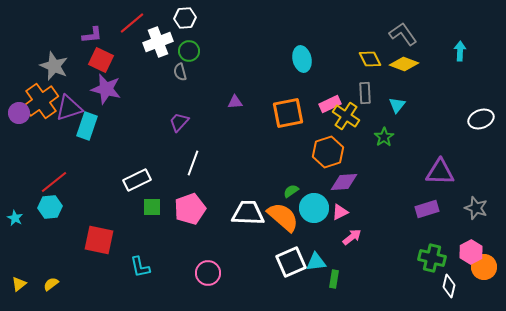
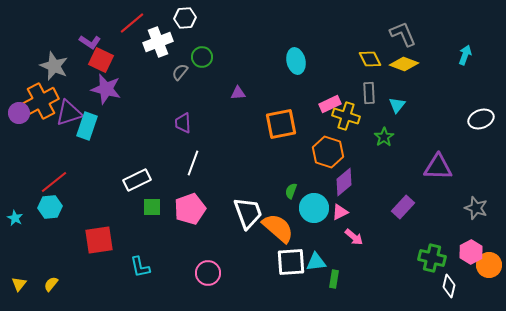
gray L-shape at (403, 34): rotated 12 degrees clockwise
purple L-shape at (92, 35): moved 2 px left, 7 px down; rotated 40 degrees clockwise
green circle at (189, 51): moved 13 px right, 6 px down
cyan arrow at (460, 51): moved 5 px right, 4 px down; rotated 18 degrees clockwise
cyan ellipse at (302, 59): moved 6 px left, 2 px down
gray semicircle at (180, 72): rotated 54 degrees clockwise
gray rectangle at (365, 93): moved 4 px right
orange cross at (41, 101): rotated 8 degrees clockwise
purple triangle at (235, 102): moved 3 px right, 9 px up
purple triangle at (69, 108): moved 5 px down
orange square at (288, 113): moved 7 px left, 11 px down
yellow cross at (346, 116): rotated 16 degrees counterclockwise
purple trapezoid at (179, 122): moved 4 px right, 1 px down; rotated 45 degrees counterclockwise
orange hexagon at (328, 152): rotated 24 degrees counterclockwise
purple triangle at (440, 172): moved 2 px left, 5 px up
purple diamond at (344, 182): rotated 36 degrees counterclockwise
green semicircle at (291, 191): rotated 35 degrees counterclockwise
purple rectangle at (427, 209): moved 24 px left, 2 px up; rotated 30 degrees counterclockwise
white trapezoid at (248, 213): rotated 68 degrees clockwise
orange semicircle at (283, 217): moved 5 px left, 11 px down
pink arrow at (352, 237): moved 2 px right; rotated 78 degrees clockwise
red square at (99, 240): rotated 20 degrees counterclockwise
white square at (291, 262): rotated 20 degrees clockwise
orange circle at (484, 267): moved 5 px right, 2 px up
yellow triangle at (19, 284): rotated 14 degrees counterclockwise
yellow semicircle at (51, 284): rotated 14 degrees counterclockwise
